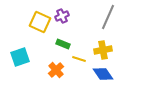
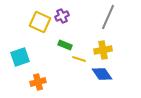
green rectangle: moved 2 px right, 1 px down
orange cross: moved 18 px left, 12 px down; rotated 28 degrees clockwise
blue diamond: moved 1 px left
